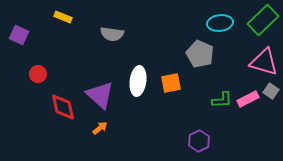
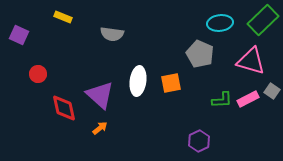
pink triangle: moved 13 px left, 1 px up
gray square: moved 1 px right
red diamond: moved 1 px right, 1 px down
